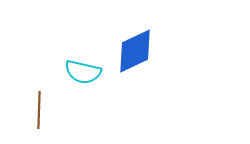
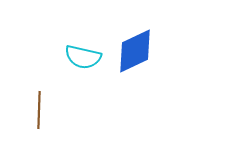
cyan semicircle: moved 15 px up
